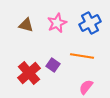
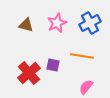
purple square: rotated 24 degrees counterclockwise
